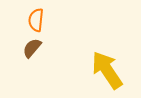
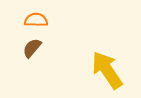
orange semicircle: rotated 85 degrees clockwise
